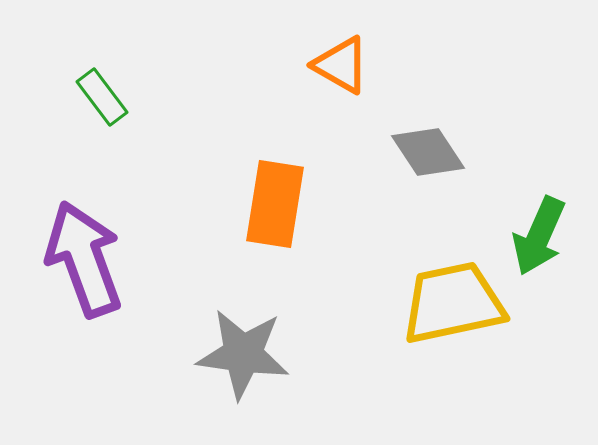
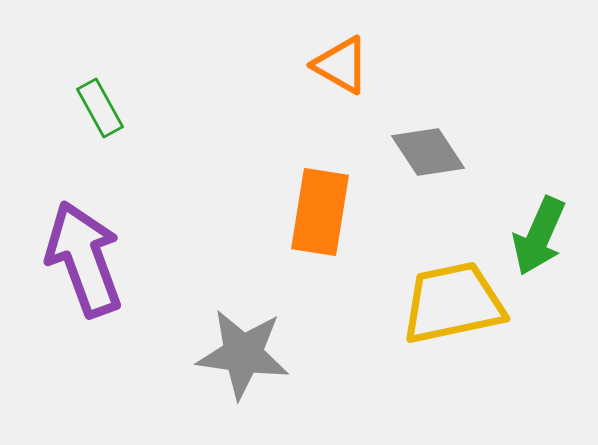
green rectangle: moved 2 px left, 11 px down; rotated 8 degrees clockwise
orange rectangle: moved 45 px right, 8 px down
